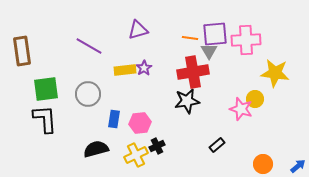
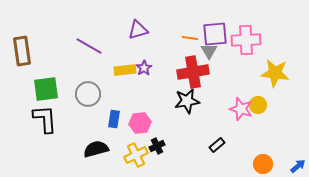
yellow circle: moved 3 px right, 6 px down
